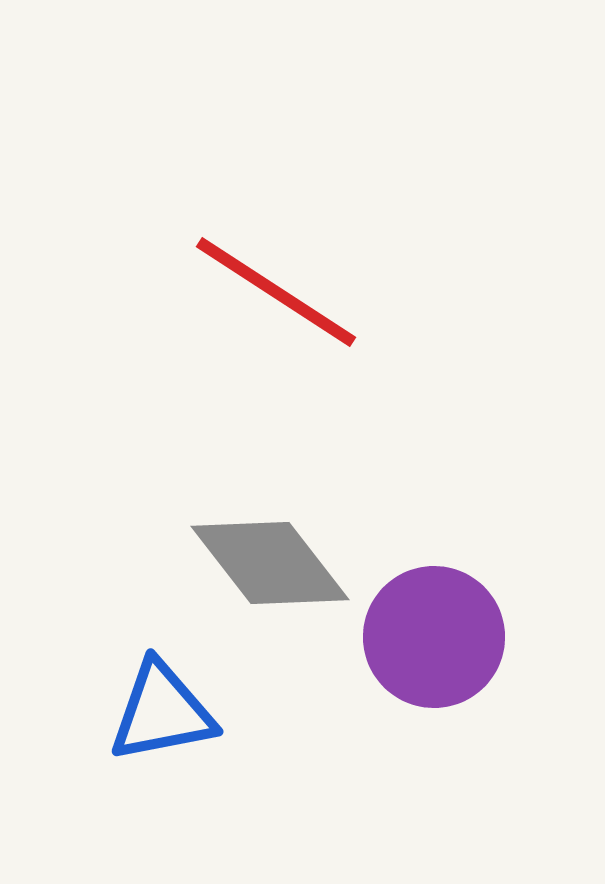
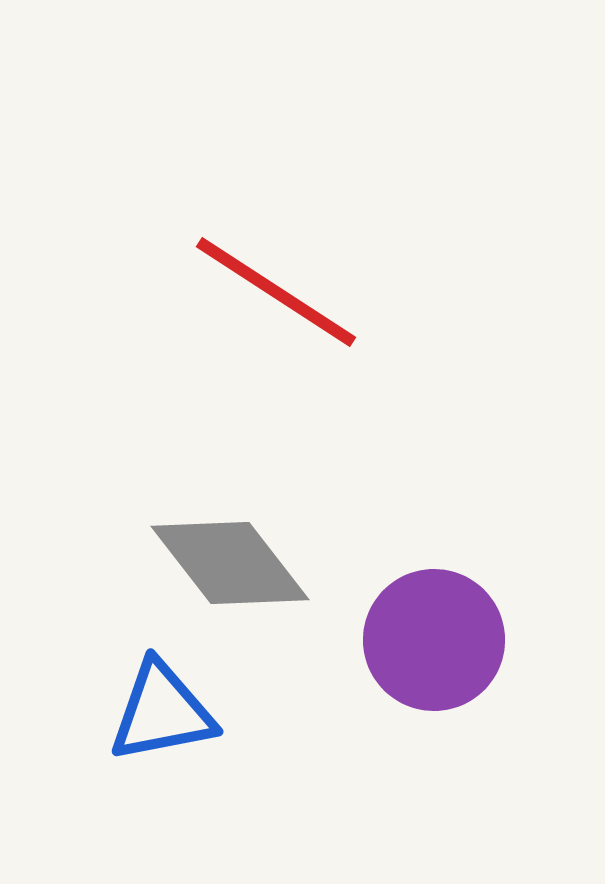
gray diamond: moved 40 px left
purple circle: moved 3 px down
